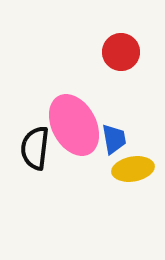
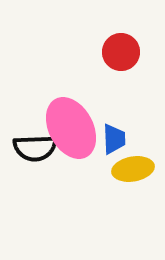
pink ellipse: moved 3 px left, 3 px down
blue trapezoid: rotated 8 degrees clockwise
black semicircle: rotated 99 degrees counterclockwise
